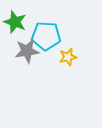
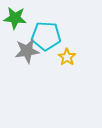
green star: moved 4 px up; rotated 15 degrees counterclockwise
yellow star: moved 1 px left; rotated 24 degrees counterclockwise
